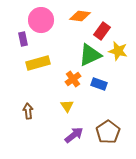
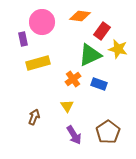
pink circle: moved 1 px right, 2 px down
yellow star: moved 2 px up
brown arrow: moved 6 px right, 6 px down; rotated 28 degrees clockwise
purple arrow: rotated 96 degrees clockwise
